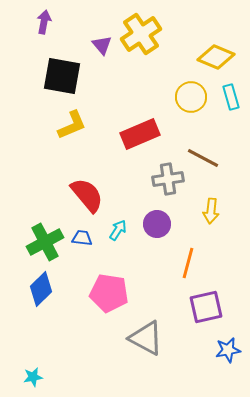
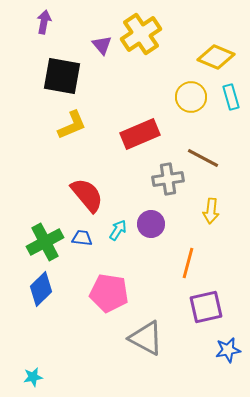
purple circle: moved 6 px left
